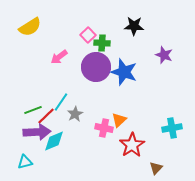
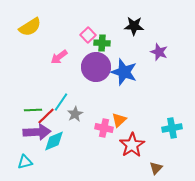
purple star: moved 5 px left, 3 px up
green line: rotated 18 degrees clockwise
